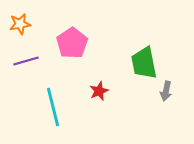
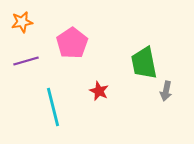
orange star: moved 2 px right, 2 px up
red star: rotated 24 degrees counterclockwise
